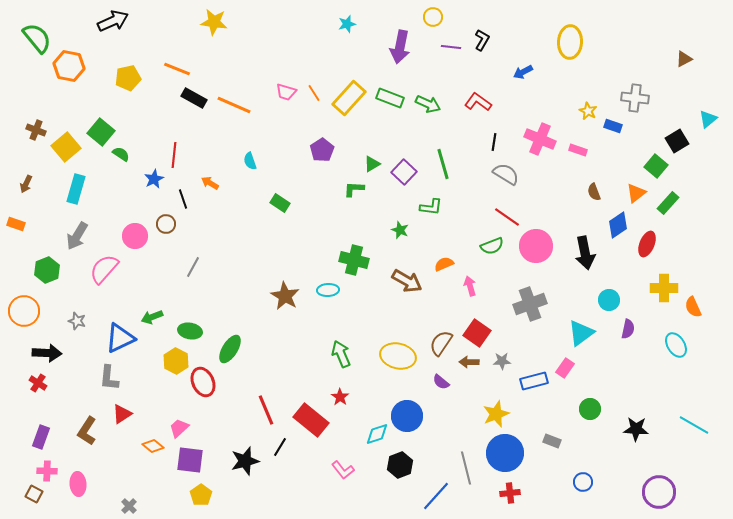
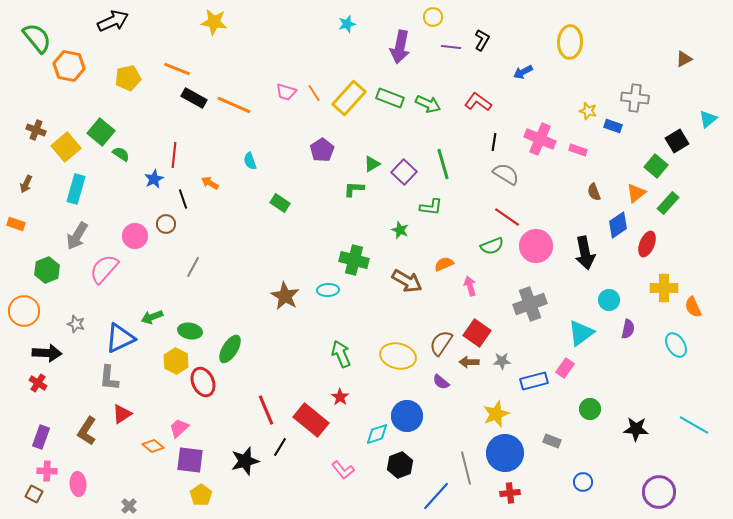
yellow star at (588, 111): rotated 12 degrees counterclockwise
gray star at (77, 321): moved 1 px left, 3 px down
